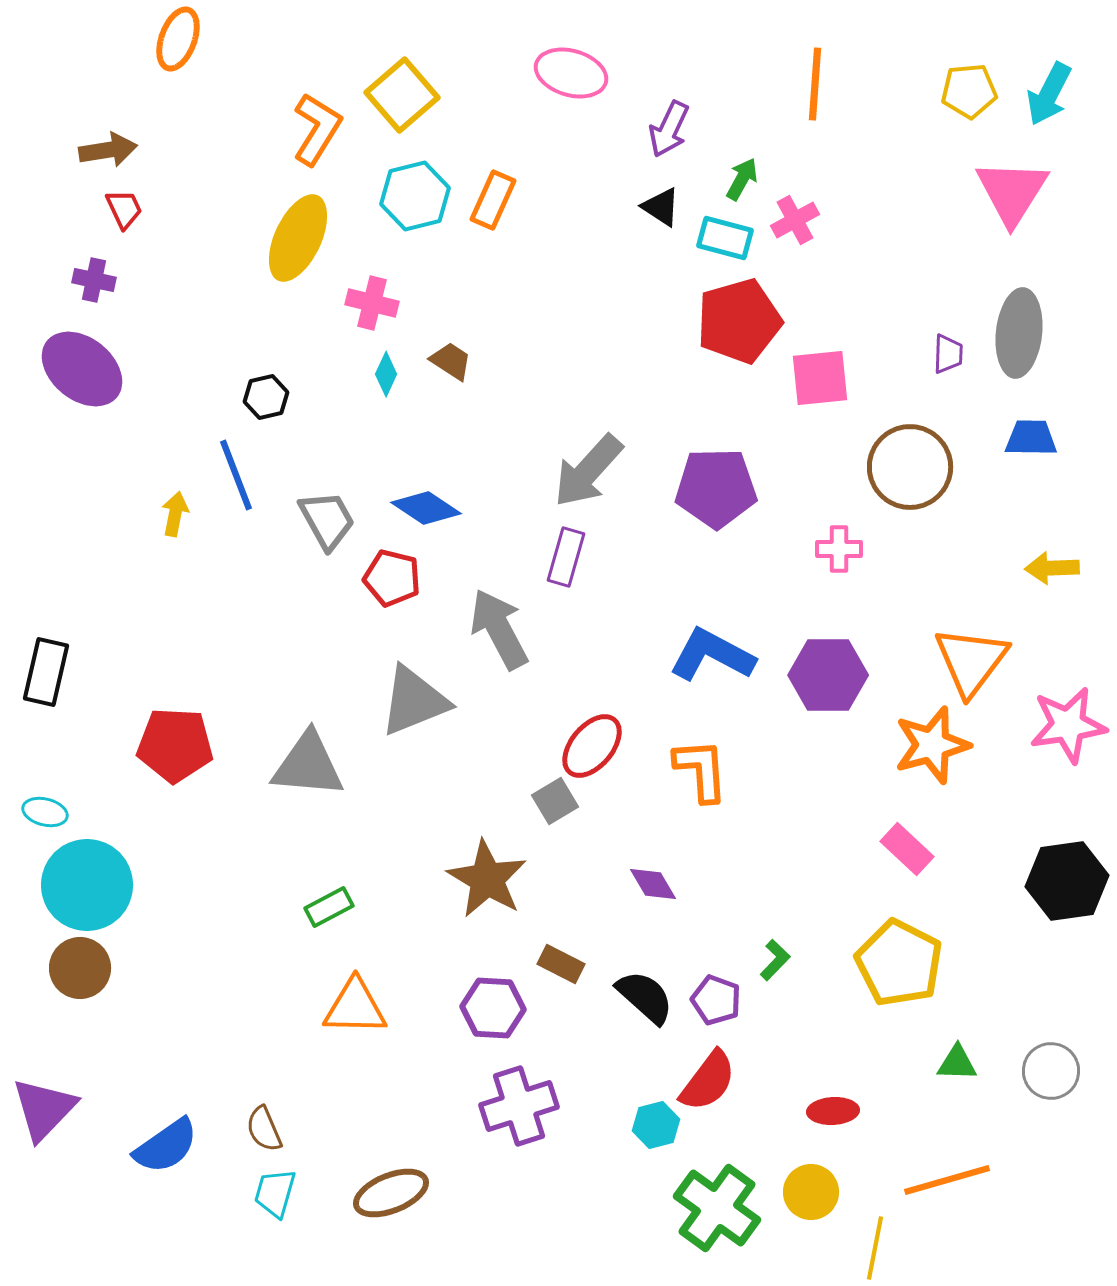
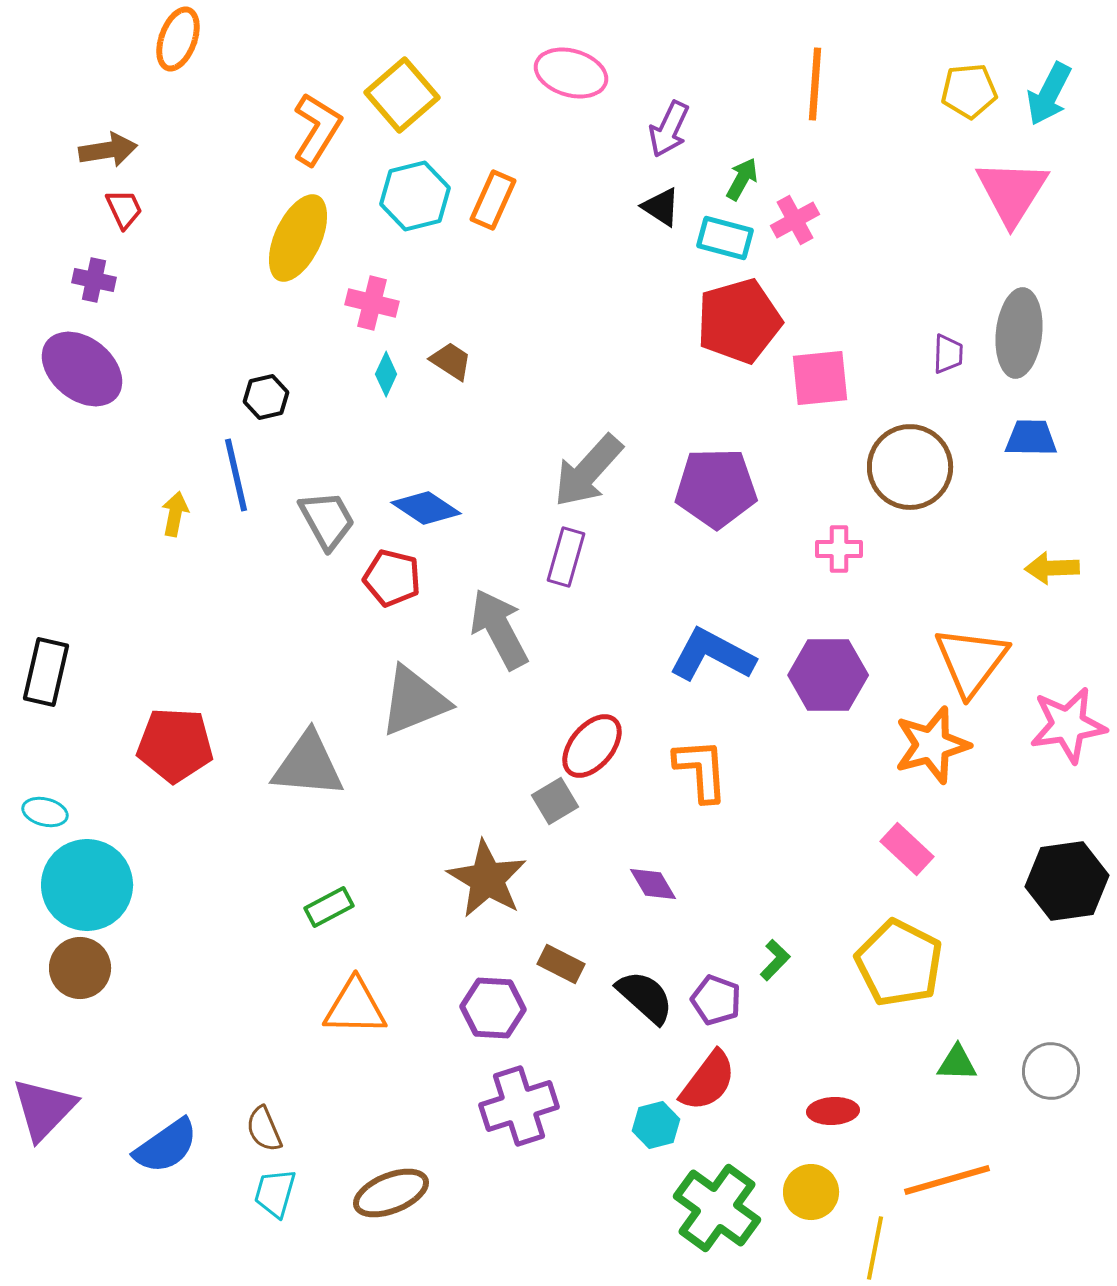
blue line at (236, 475): rotated 8 degrees clockwise
